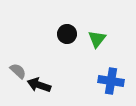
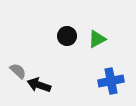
black circle: moved 2 px down
green triangle: rotated 24 degrees clockwise
blue cross: rotated 20 degrees counterclockwise
